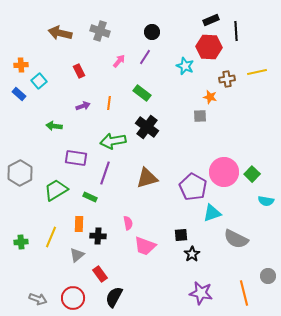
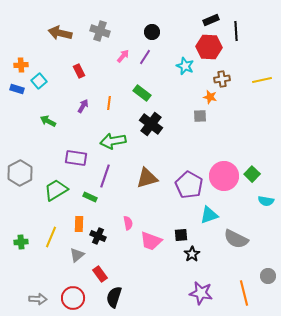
pink arrow at (119, 61): moved 4 px right, 5 px up
yellow line at (257, 72): moved 5 px right, 8 px down
brown cross at (227, 79): moved 5 px left
blue rectangle at (19, 94): moved 2 px left, 5 px up; rotated 24 degrees counterclockwise
purple arrow at (83, 106): rotated 40 degrees counterclockwise
green arrow at (54, 126): moved 6 px left, 5 px up; rotated 21 degrees clockwise
black cross at (147, 127): moved 4 px right, 3 px up
pink circle at (224, 172): moved 4 px down
purple line at (105, 173): moved 3 px down
purple pentagon at (193, 187): moved 4 px left, 2 px up
cyan triangle at (212, 213): moved 3 px left, 2 px down
black cross at (98, 236): rotated 21 degrees clockwise
pink trapezoid at (145, 246): moved 6 px right, 5 px up
black semicircle at (114, 297): rotated 10 degrees counterclockwise
gray arrow at (38, 299): rotated 18 degrees counterclockwise
